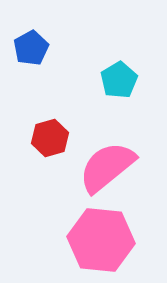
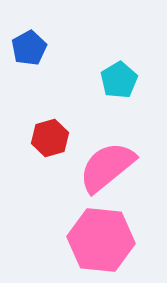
blue pentagon: moved 2 px left
